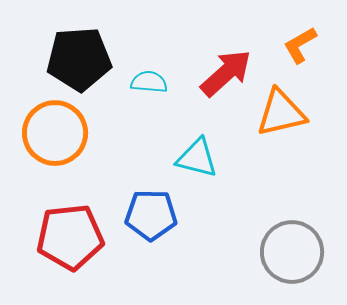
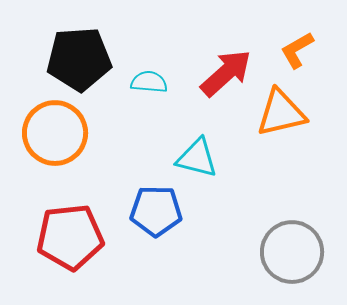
orange L-shape: moved 3 px left, 5 px down
blue pentagon: moved 5 px right, 4 px up
